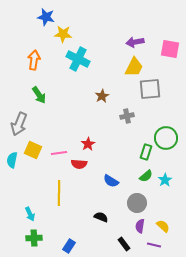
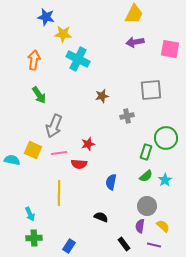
yellow trapezoid: moved 53 px up
gray square: moved 1 px right, 1 px down
brown star: rotated 16 degrees clockwise
gray arrow: moved 35 px right, 2 px down
red star: rotated 16 degrees clockwise
cyan semicircle: rotated 91 degrees clockwise
blue semicircle: moved 1 px down; rotated 70 degrees clockwise
gray circle: moved 10 px right, 3 px down
